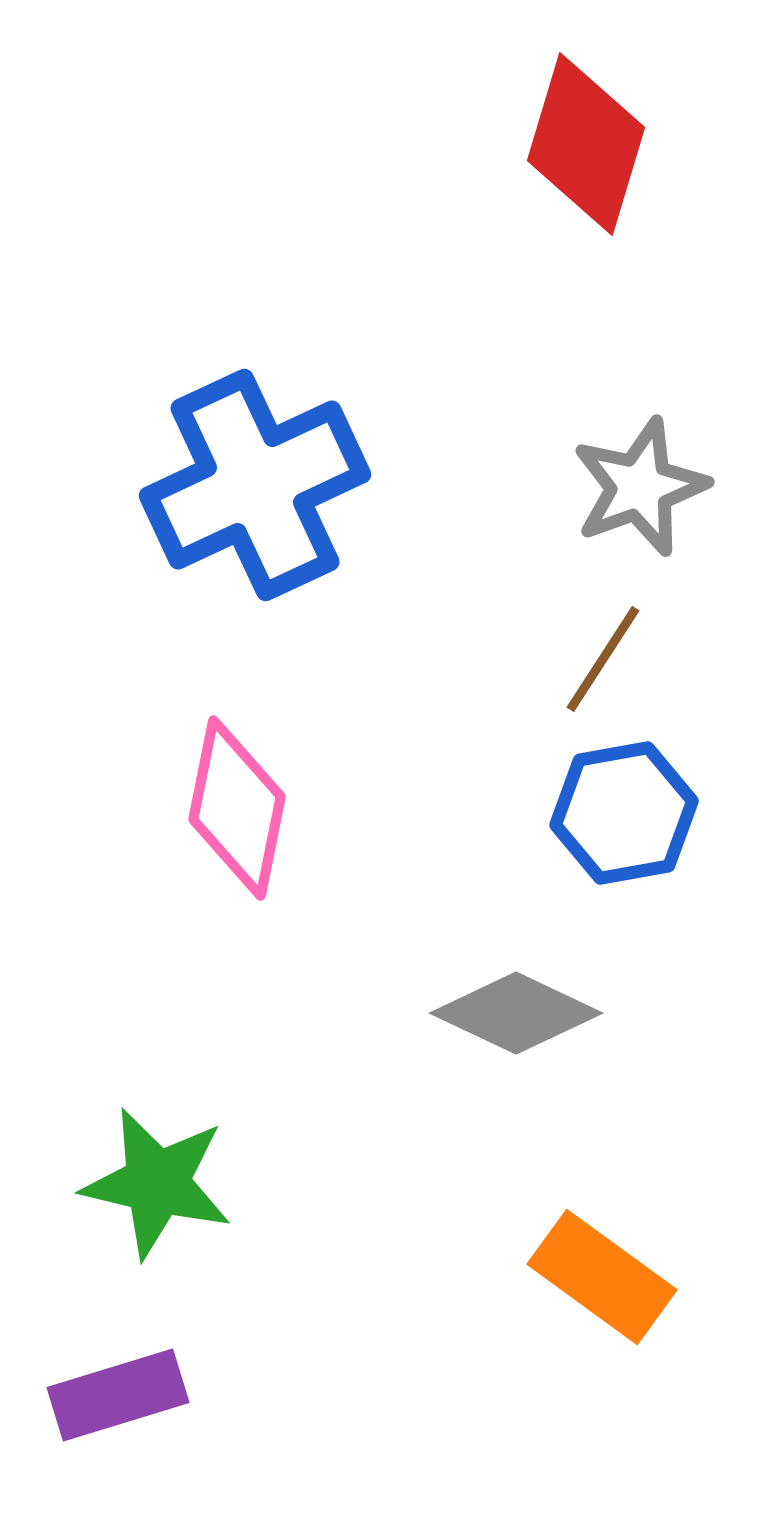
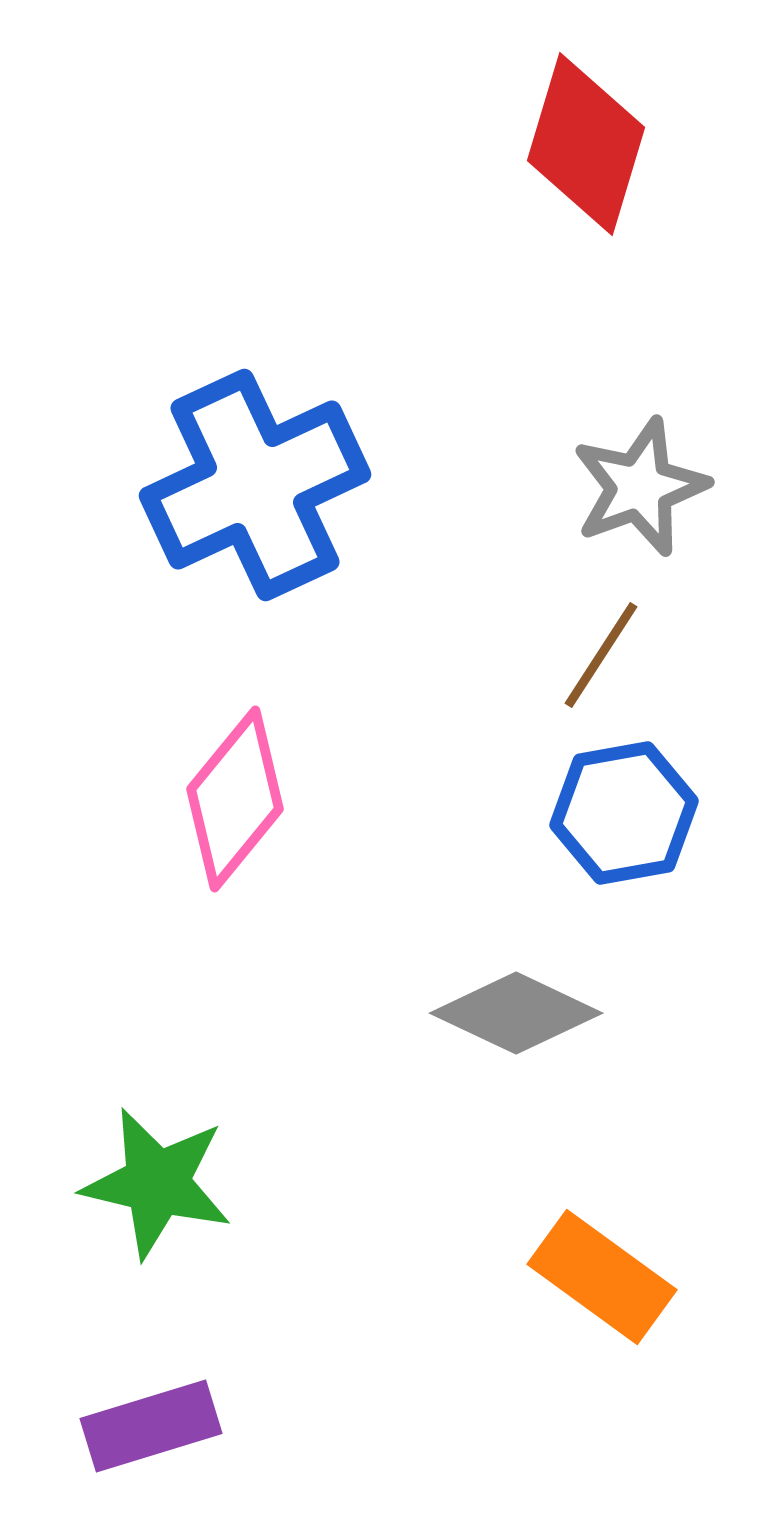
brown line: moved 2 px left, 4 px up
pink diamond: moved 2 px left, 9 px up; rotated 28 degrees clockwise
purple rectangle: moved 33 px right, 31 px down
